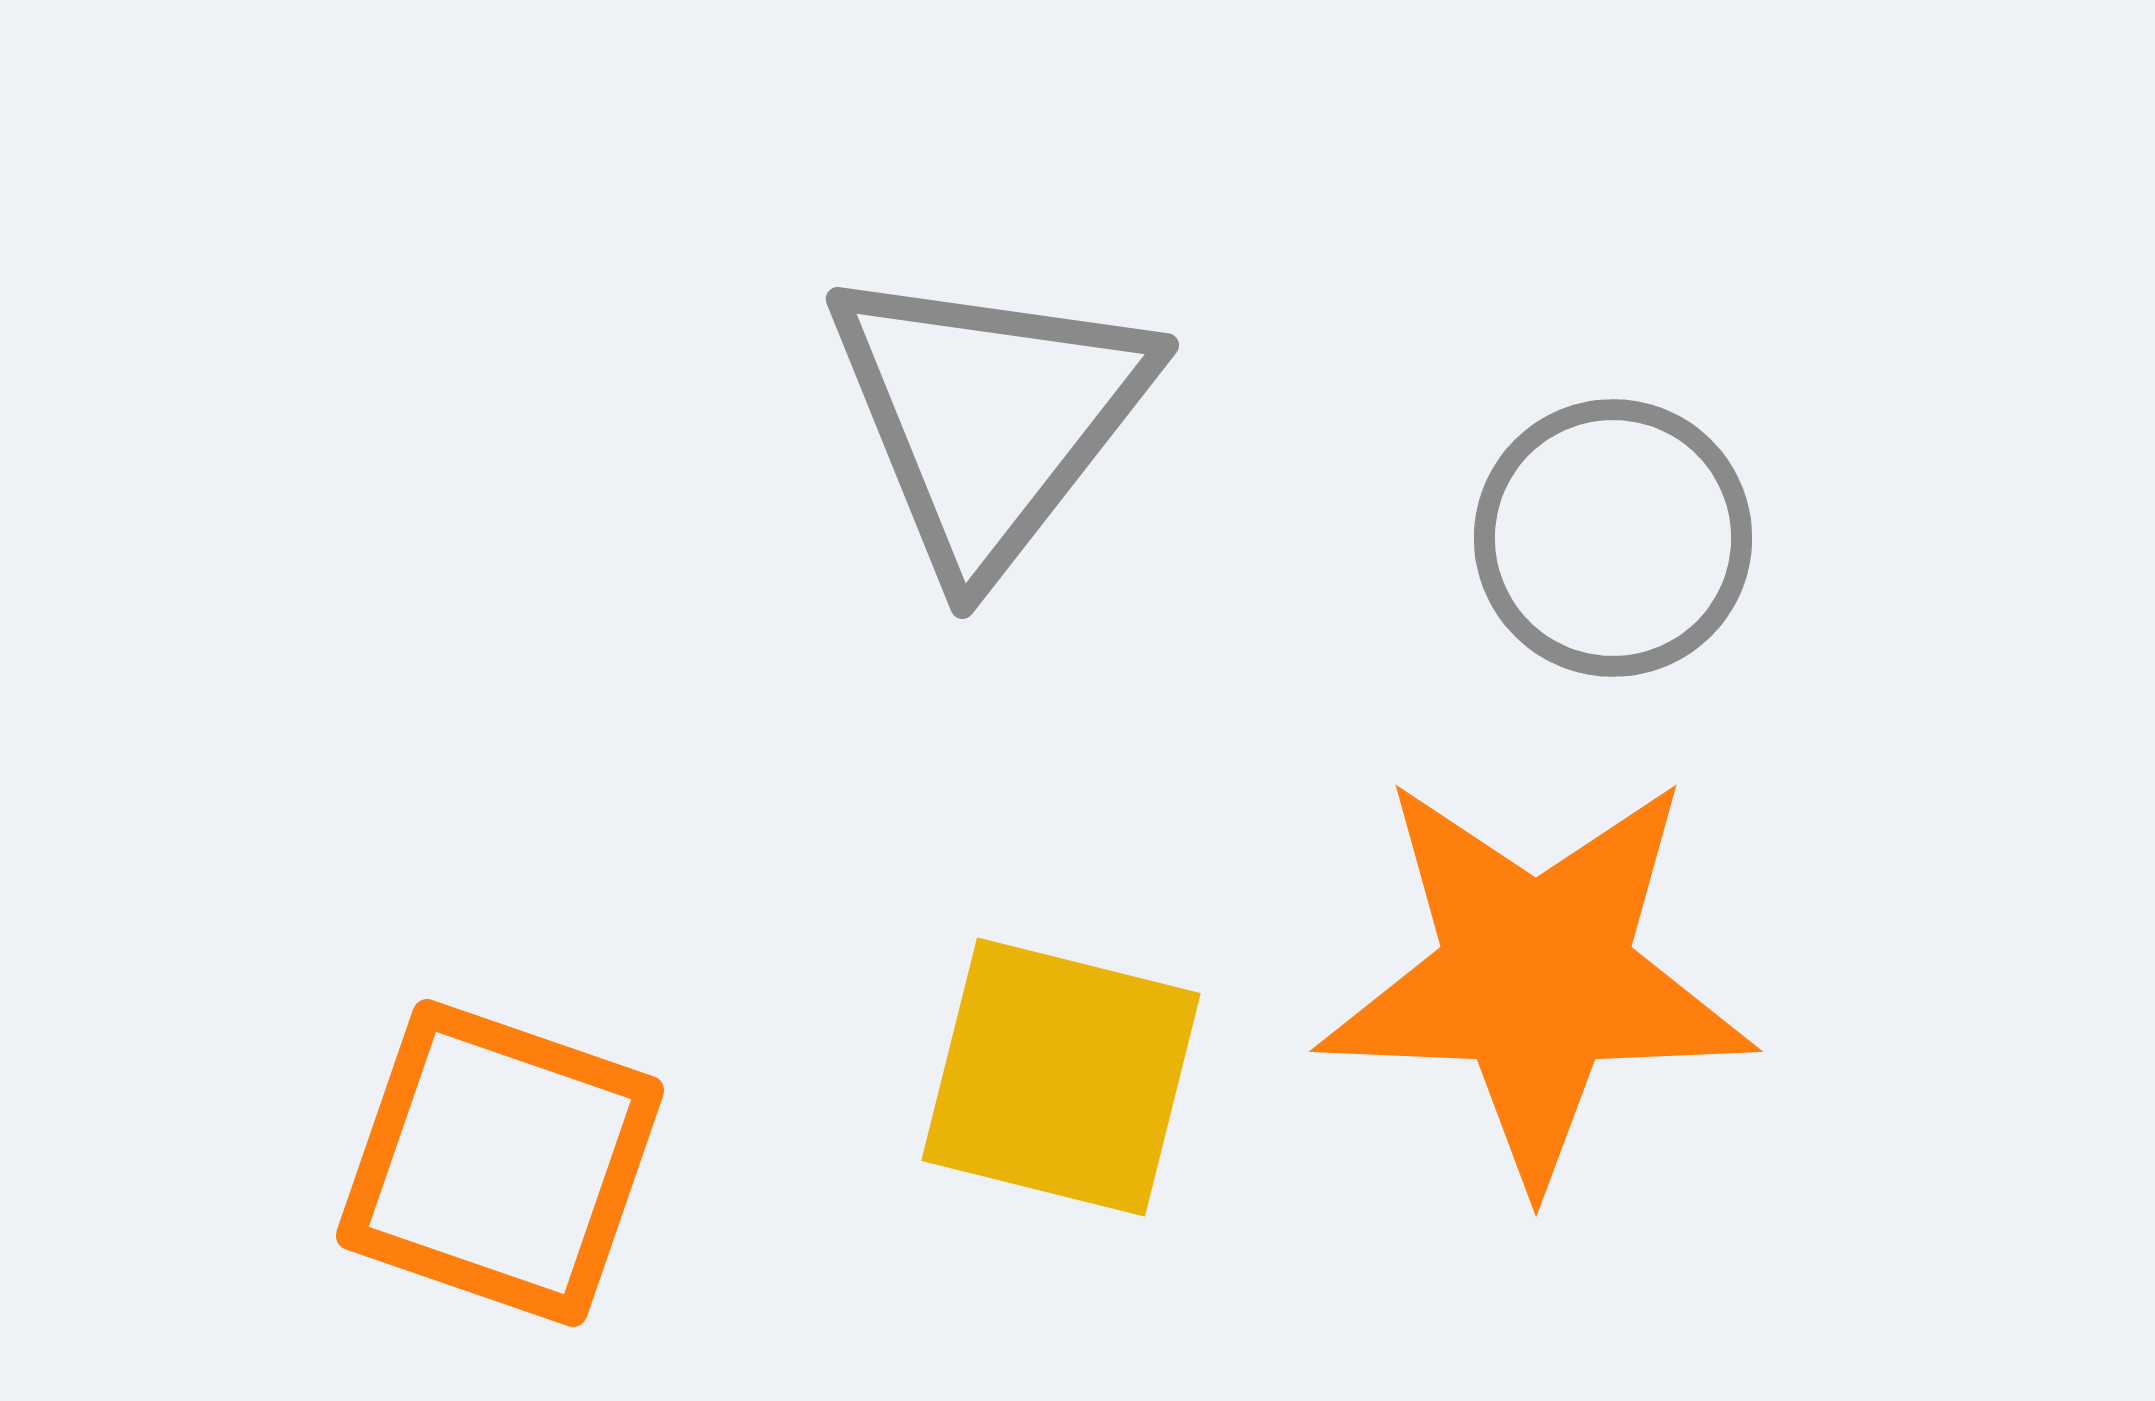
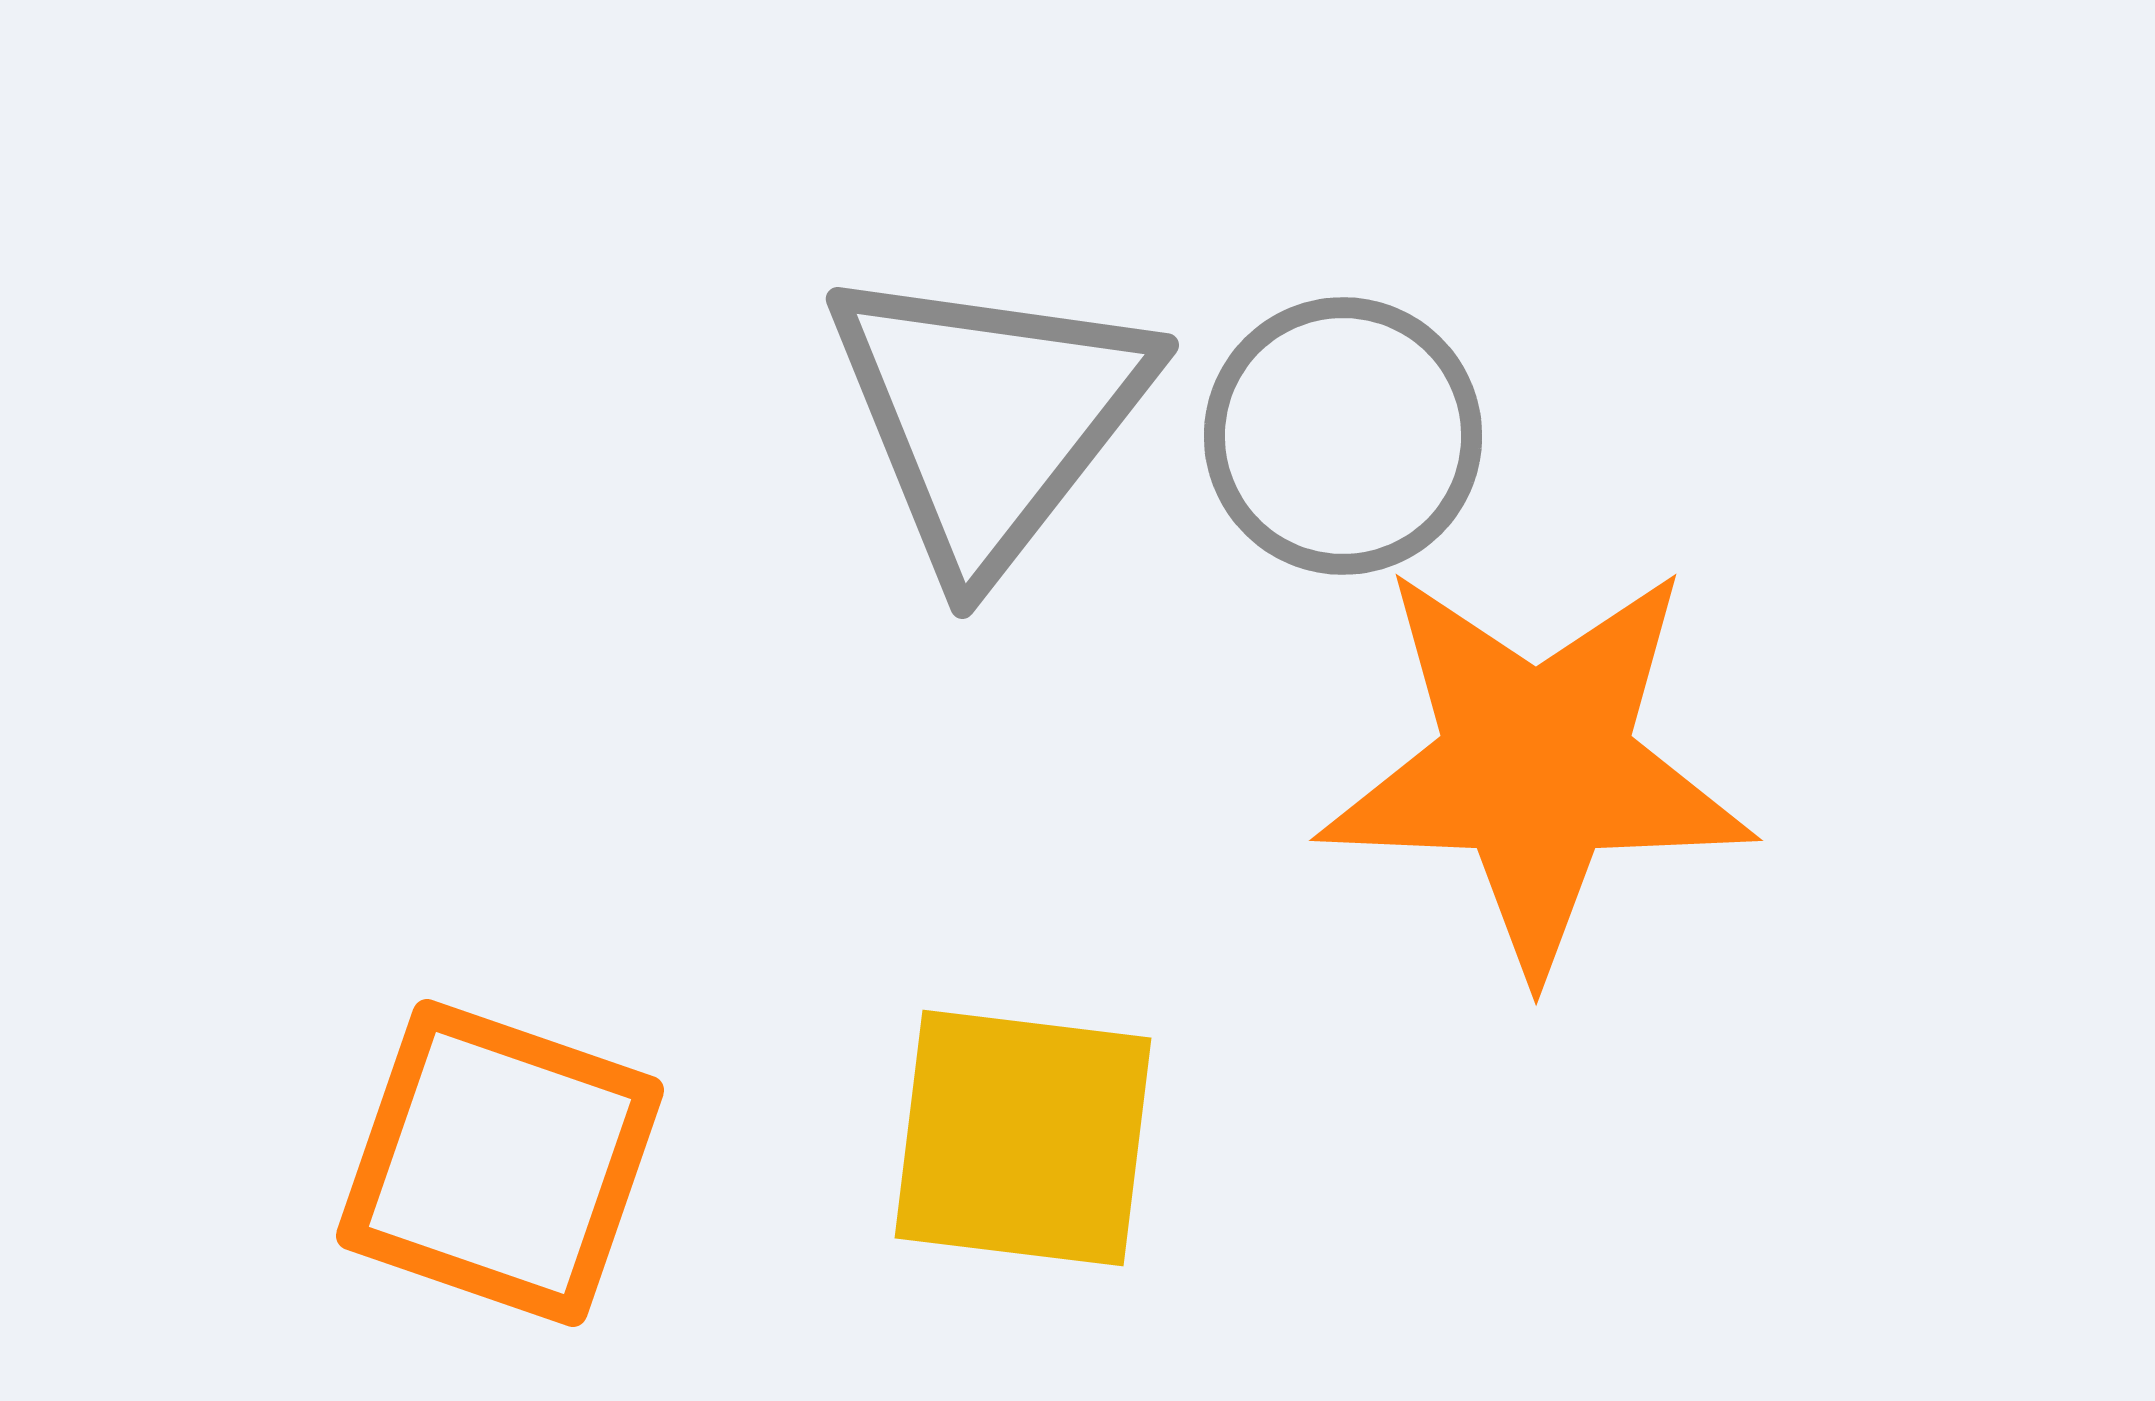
gray circle: moved 270 px left, 102 px up
orange star: moved 211 px up
yellow square: moved 38 px left, 61 px down; rotated 7 degrees counterclockwise
